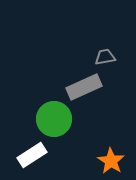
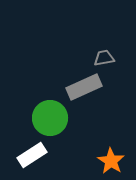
gray trapezoid: moved 1 px left, 1 px down
green circle: moved 4 px left, 1 px up
